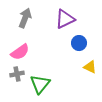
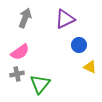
blue circle: moved 2 px down
